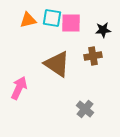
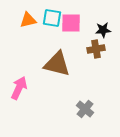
brown cross: moved 3 px right, 7 px up
brown triangle: rotated 20 degrees counterclockwise
